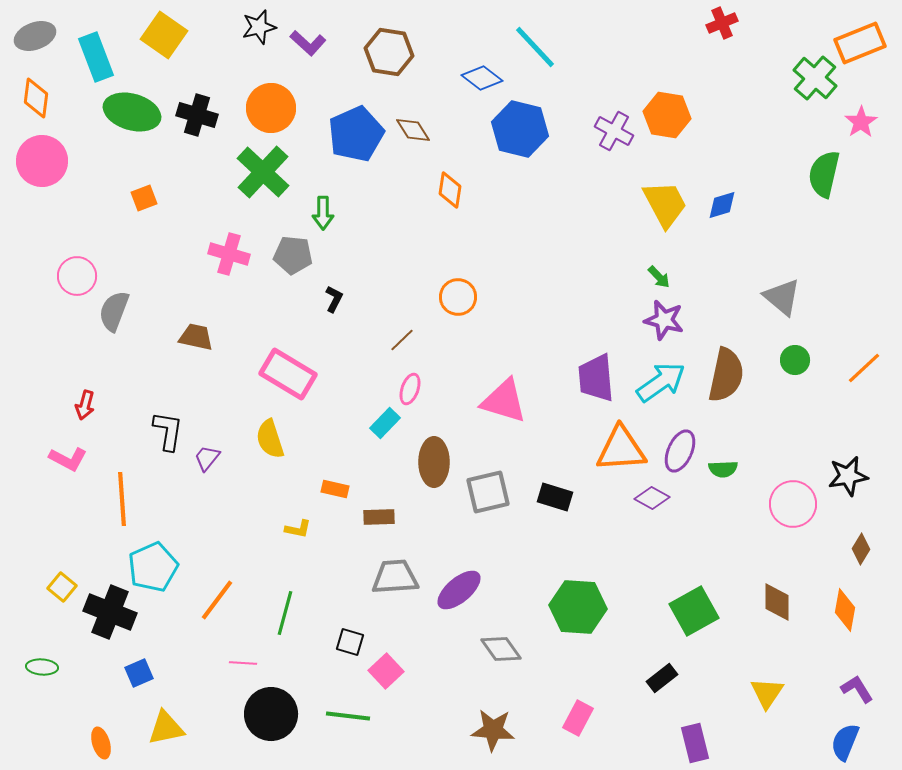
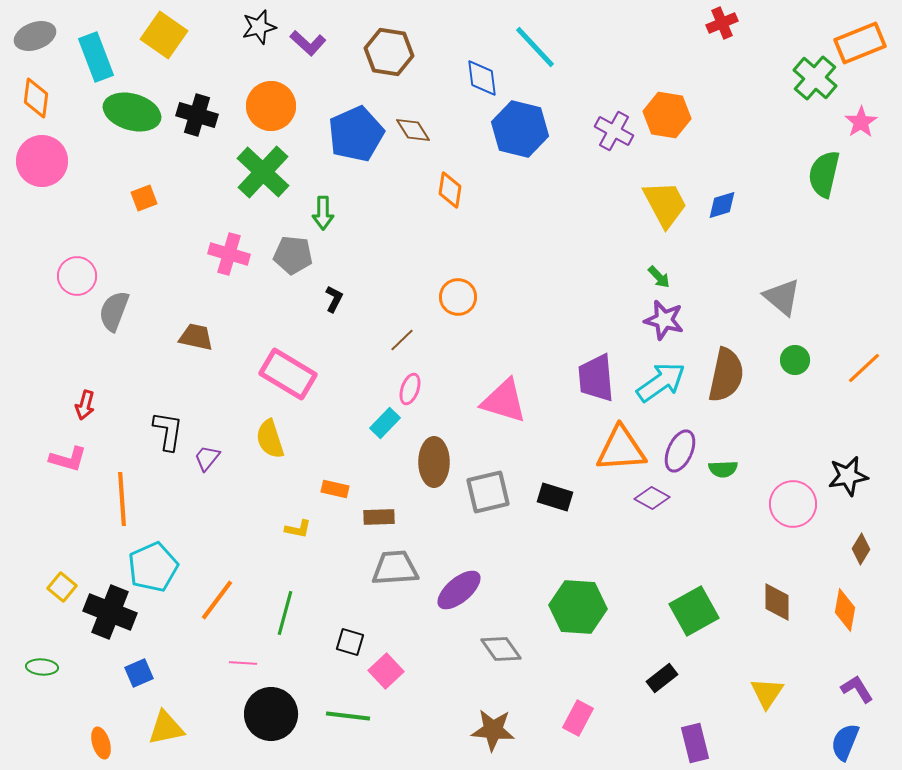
blue diamond at (482, 78): rotated 45 degrees clockwise
orange circle at (271, 108): moved 2 px up
pink L-shape at (68, 459): rotated 12 degrees counterclockwise
gray trapezoid at (395, 577): moved 9 px up
